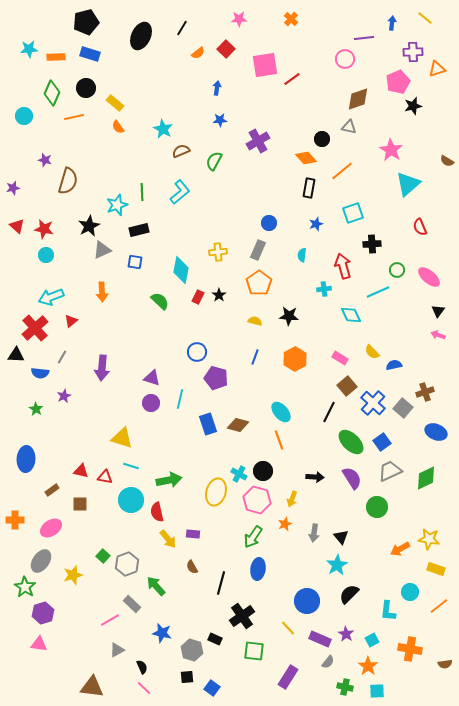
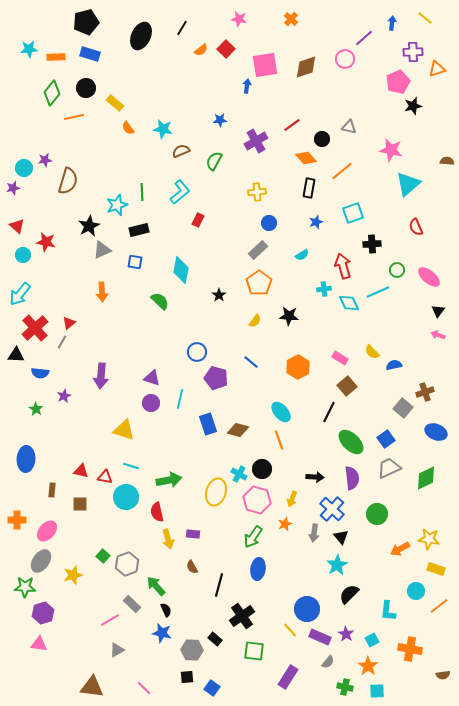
pink star at (239, 19): rotated 14 degrees clockwise
purple line at (364, 38): rotated 36 degrees counterclockwise
orange semicircle at (198, 53): moved 3 px right, 3 px up
red line at (292, 79): moved 46 px down
blue arrow at (217, 88): moved 30 px right, 2 px up
green diamond at (52, 93): rotated 15 degrees clockwise
brown diamond at (358, 99): moved 52 px left, 32 px up
cyan circle at (24, 116): moved 52 px down
orange semicircle at (118, 127): moved 10 px right, 1 px down
cyan star at (163, 129): rotated 18 degrees counterclockwise
purple cross at (258, 141): moved 2 px left
pink star at (391, 150): rotated 20 degrees counterclockwise
purple star at (45, 160): rotated 24 degrees counterclockwise
brown semicircle at (447, 161): rotated 152 degrees clockwise
blue star at (316, 224): moved 2 px up
red semicircle at (420, 227): moved 4 px left
red star at (44, 229): moved 2 px right, 13 px down
gray rectangle at (258, 250): rotated 24 degrees clockwise
yellow cross at (218, 252): moved 39 px right, 60 px up
cyan circle at (46, 255): moved 23 px left
cyan semicircle at (302, 255): rotated 128 degrees counterclockwise
cyan arrow at (51, 297): moved 31 px left, 3 px up; rotated 30 degrees counterclockwise
red rectangle at (198, 297): moved 77 px up
cyan diamond at (351, 315): moved 2 px left, 12 px up
red triangle at (71, 321): moved 2 px left, 2 px down
yellow semicircle at (255, 321): rotated 112 degrees clockwise
gray line at (62, 357): moved 15 px up
blue line at (255, 357): moved 4 px left, 5 px down; rotated 70 degrees counterclockwise
orange hexagon at (295, 359): moved 3 px right, 8 px down
purple arrow at (102, 368): moved 1 px left, 8 px down
blue cross at (373, 403): moved 41 px left, 106 px down
brown diamond at (238, 425): moved 5 px down
yellow triangle at (122, 438): moved 2 px right, 8 px up
blue square at (382, 442): moved 4 px right, 3 px up
black circle at (263, 471): moved 1 px left, 2 px up
gray trapezoid at (390, 471): moved 1 px left, 3 px up
purple semicircle at (352, 478): rotated 25 degrees clockwise
brown rectangle at (52, 490): rotated 48 degrees counterclockwise
cyan circle at (131, 500): moved 5 px left, 3 px up
green circle at (377, 507): moved 7 px down
orange cross at (15, 520): moved 2 px right
pink ellipse at (51, 528): moved 4 px left, 3 px down; rotated 15 degrees counterclockwise
yellow arrow at (168, 539): rotated 24 degrees clockwise
black line at (221, 583): moved 2 px left, 2 px down
green star at (25, 587): rotated 30 degrees counterclockwise
cyan circle at (410, 592): moved 6 px right, 1 px up
blue circle at (307, 601): moved 8 px down
yellow line at (288, 628): moved 2 px right, 2 px down
black rectangle at (215, 639): rotated 16 degrees clockwise
purple rectangle at (320, 639): moved 2 px up
gray hexagon at (192, 650): rotated 15 degrees counterclockwise
brown semicircle at (445, 664): moved 2 px left, 11 px down
black semicircle at (142, 667): moved 24 px right, 57 px up
